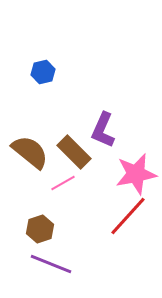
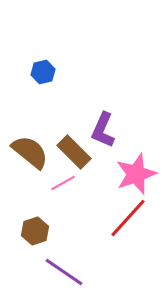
pink star: rotated 9 degrees counterclockwise
red line: moved 2 px down
brown hexagon: moved 5 px left, 2 px down
purple line: moved 13 px right, 8 px down; rotated 12 degrees clockwise
